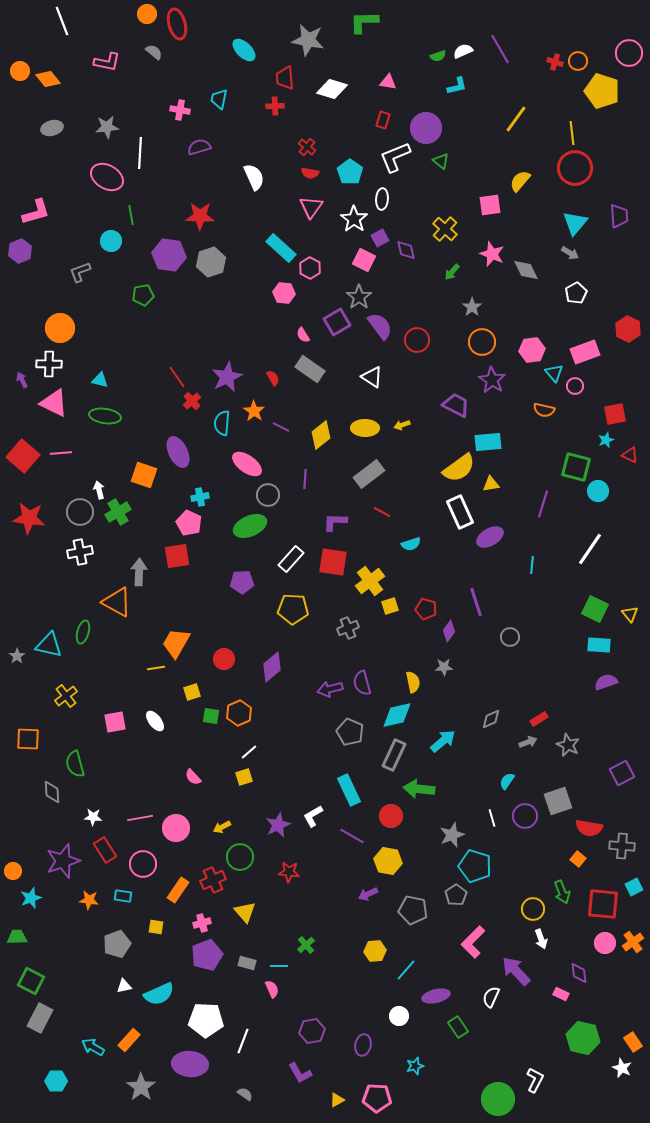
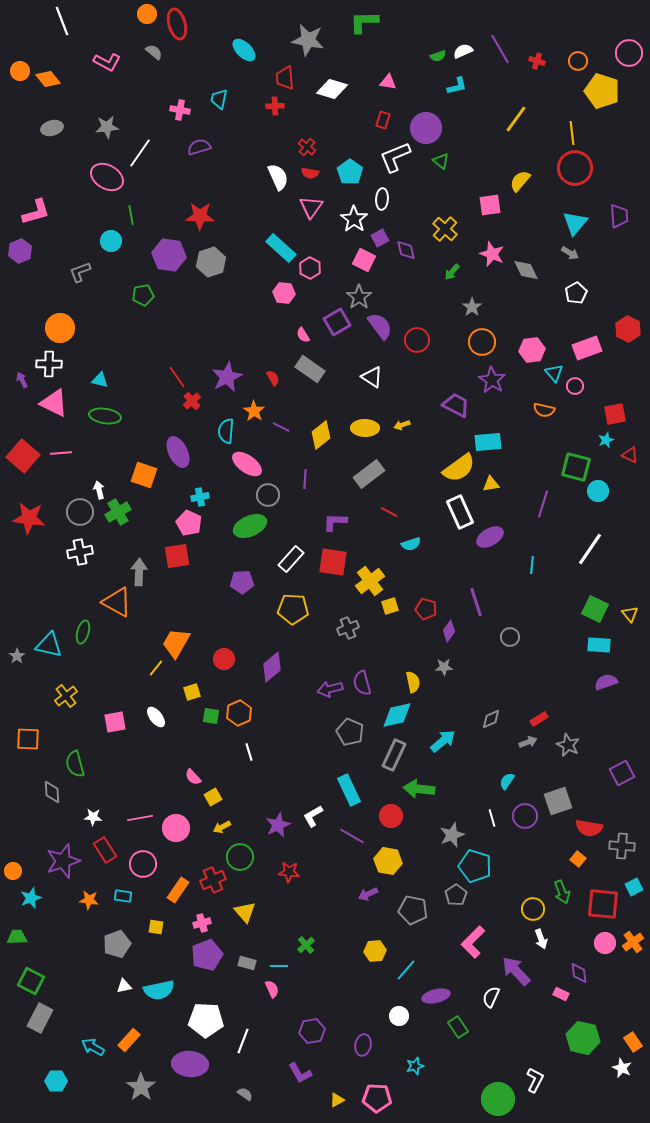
pink L-shape at (107, 62): rotated 16 degrees clockwise
red cross at (555, 62): moved 18 px left, 1 px up
white line at (140, 153): rotated 32 degrees clockwise
white semicircle at (254, 177): moved 24 px right
pink rectangle at (585, 352): moved 2 px right, 4 px up
cyan semicircle at (222, 423): moved 4 px right, 8 px down
red line at (382, 512): moved 7 px right
yellow line at (156, 668): rotated 42 degrees counterclockwise
white ellipse at (155, 721): moved 1 px right, 4 px up
white line at (249, 752): rotated 66 degrees counterclockwise
yellow square at (244, 777): moved 31 px left, 20 px down; rotated 12 degrees counterclockwise
cyan semicircle at (159, 994): moved 4 px up; rotated 12 degrees clockwise
